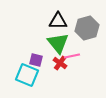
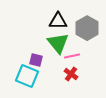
gray hexagon: rotated 15 degrees counterclockwise
red cross: moved 11 px right, 11 px down
cyan square: moved 1 px down
